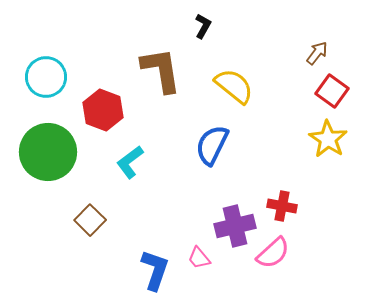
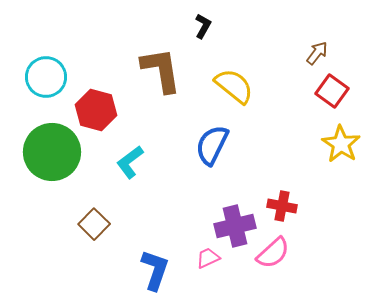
red hexagon: moved 7 px left; rotated 6 degrees counterclockwise
yellow star: moved 13 px right, 5 px down
green circle: moved 4 px right
brown square: moved 4 px right, 4 px down
pink trapezoid: moved 9 px right; rotated 105 degrees clockwise
